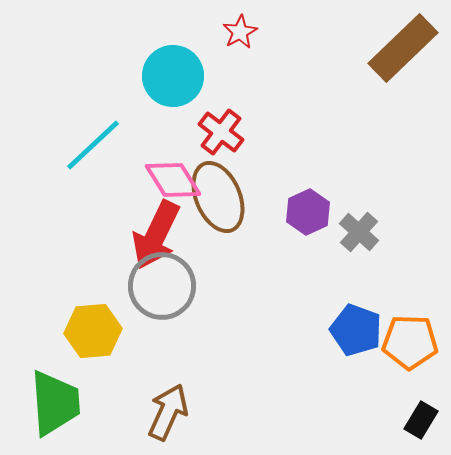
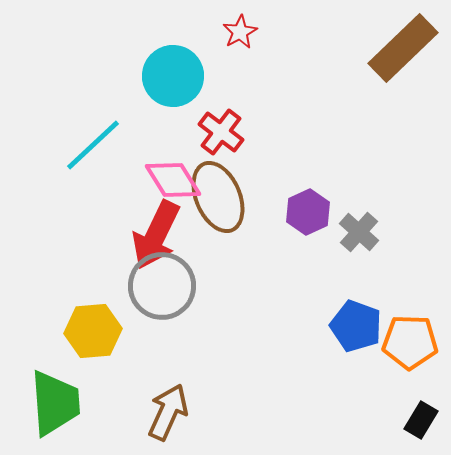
blue pentagon: moved 4 px up
